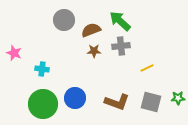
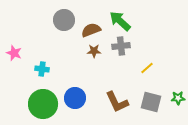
yellow line: rotated 16 degrees counterclockwise
brown L-shape: rotated 45 degrees clockwise
